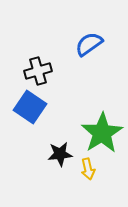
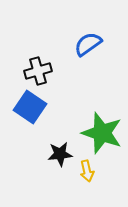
blue semicircle: moved 1 px left
green star: rotated 21 degrees counterclockwise
yellow arrow: moved 1 px left, 2 px down
